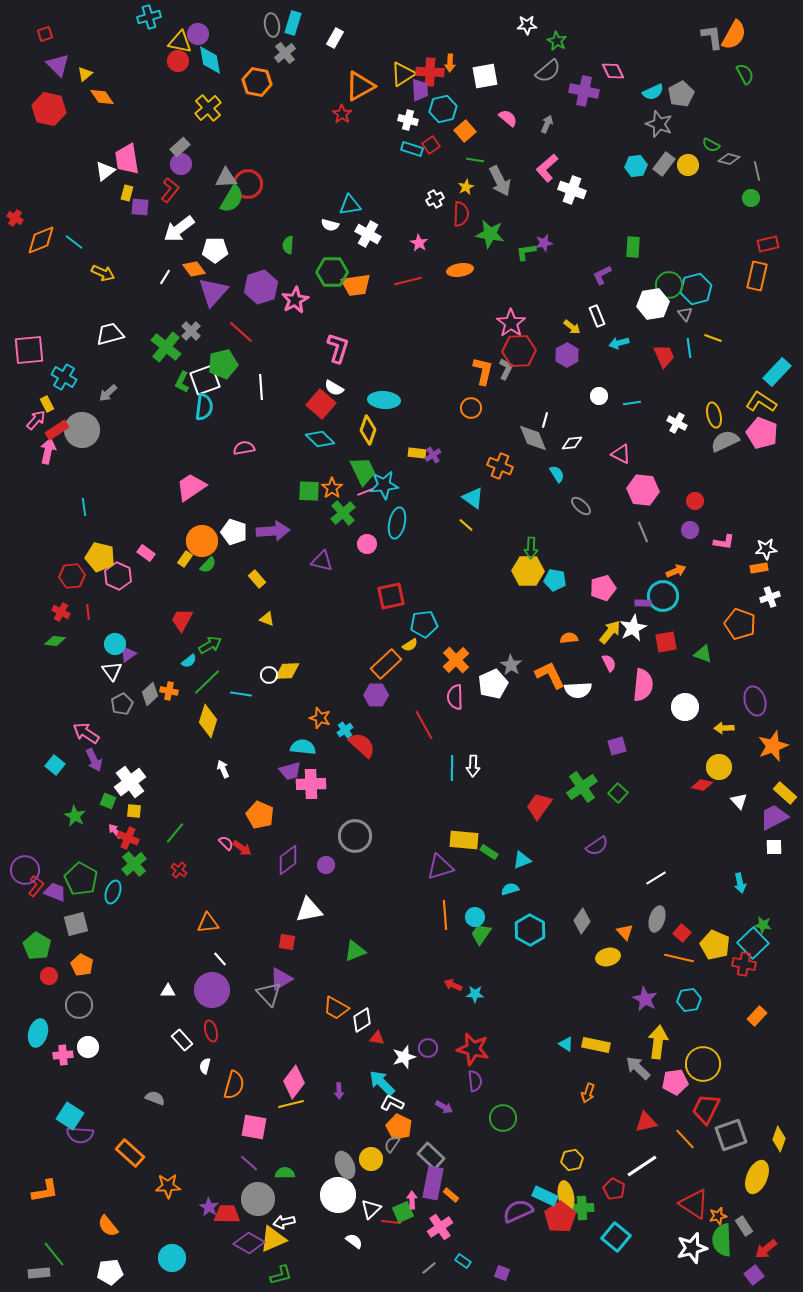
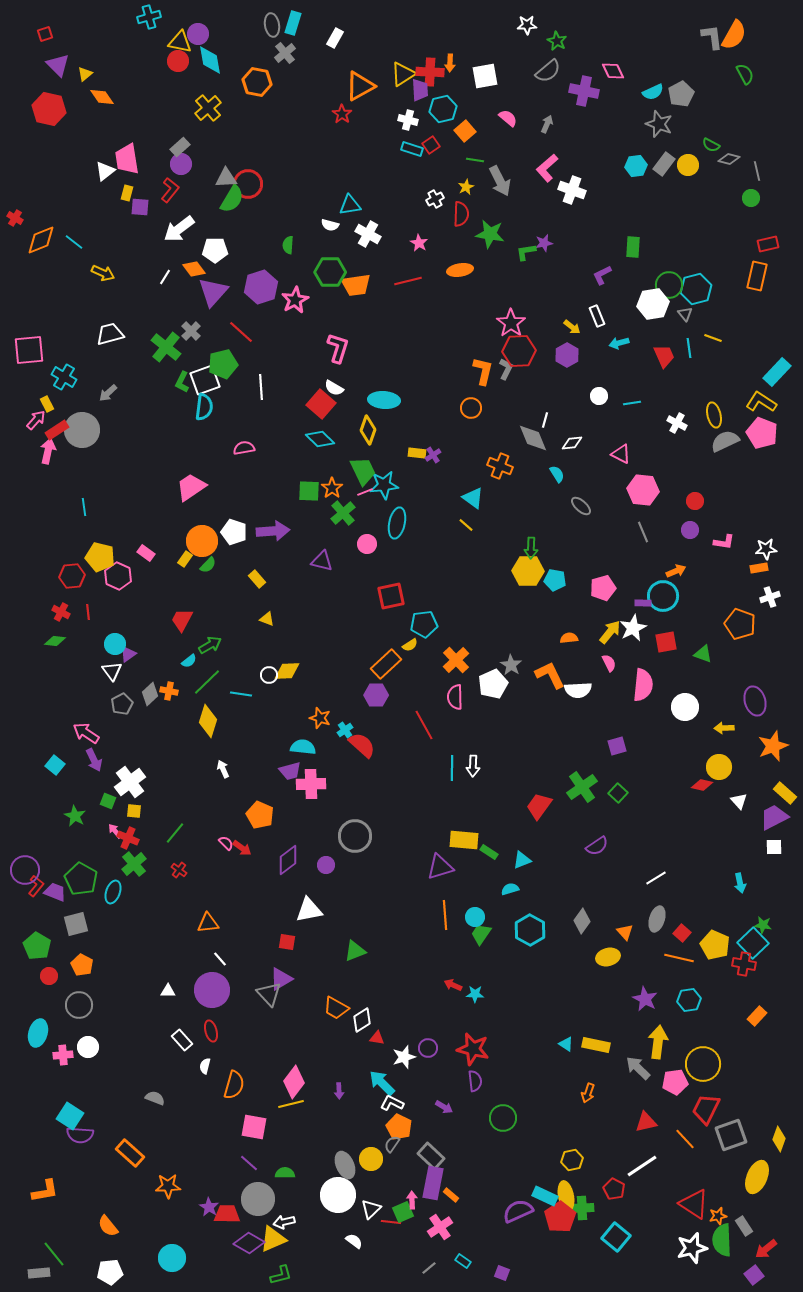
green hexagon at (332, 272): moved 2 px left
